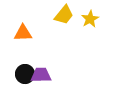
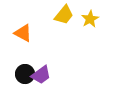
orange triangle: rotated 30 degrees clockwise
purple trapezoid: rotated 145 degrees clockwise
